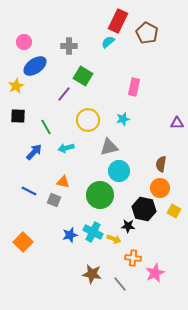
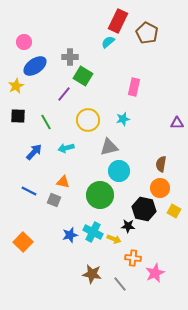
gray cross: moved 1 px right, 11 px down
green line: moved 5 px up
